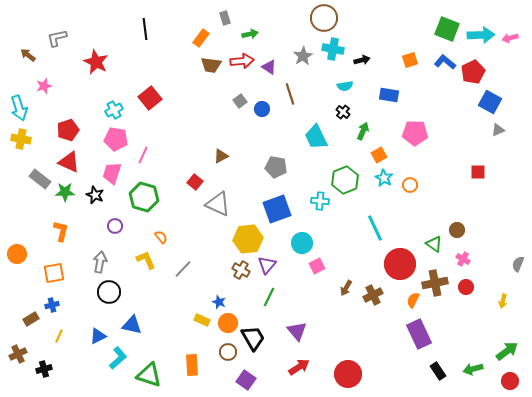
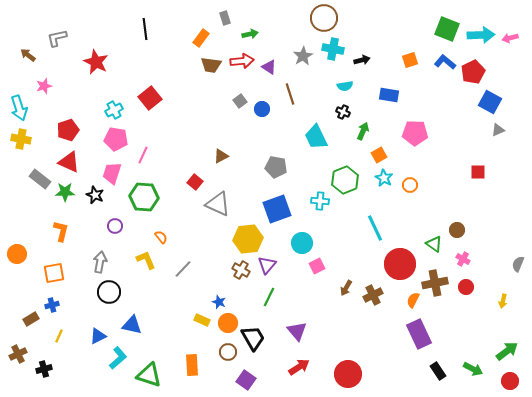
black cross at (343, 112): rotated 16 degrees counterclockwise
green hexagon at (144, 197): rotated 12 degrees counterclockwise
green arrow at (473, 369): rotated 138 degrees counterclockwise
